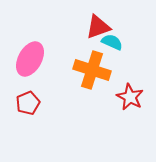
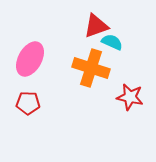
red triangle: moved 2 px left, 1 px up
orange cross: moved 1 px left, 2 px up
red star: rotated 16 degrees counterclockwise
red pentagon: rotated 25 degrees clockwise
